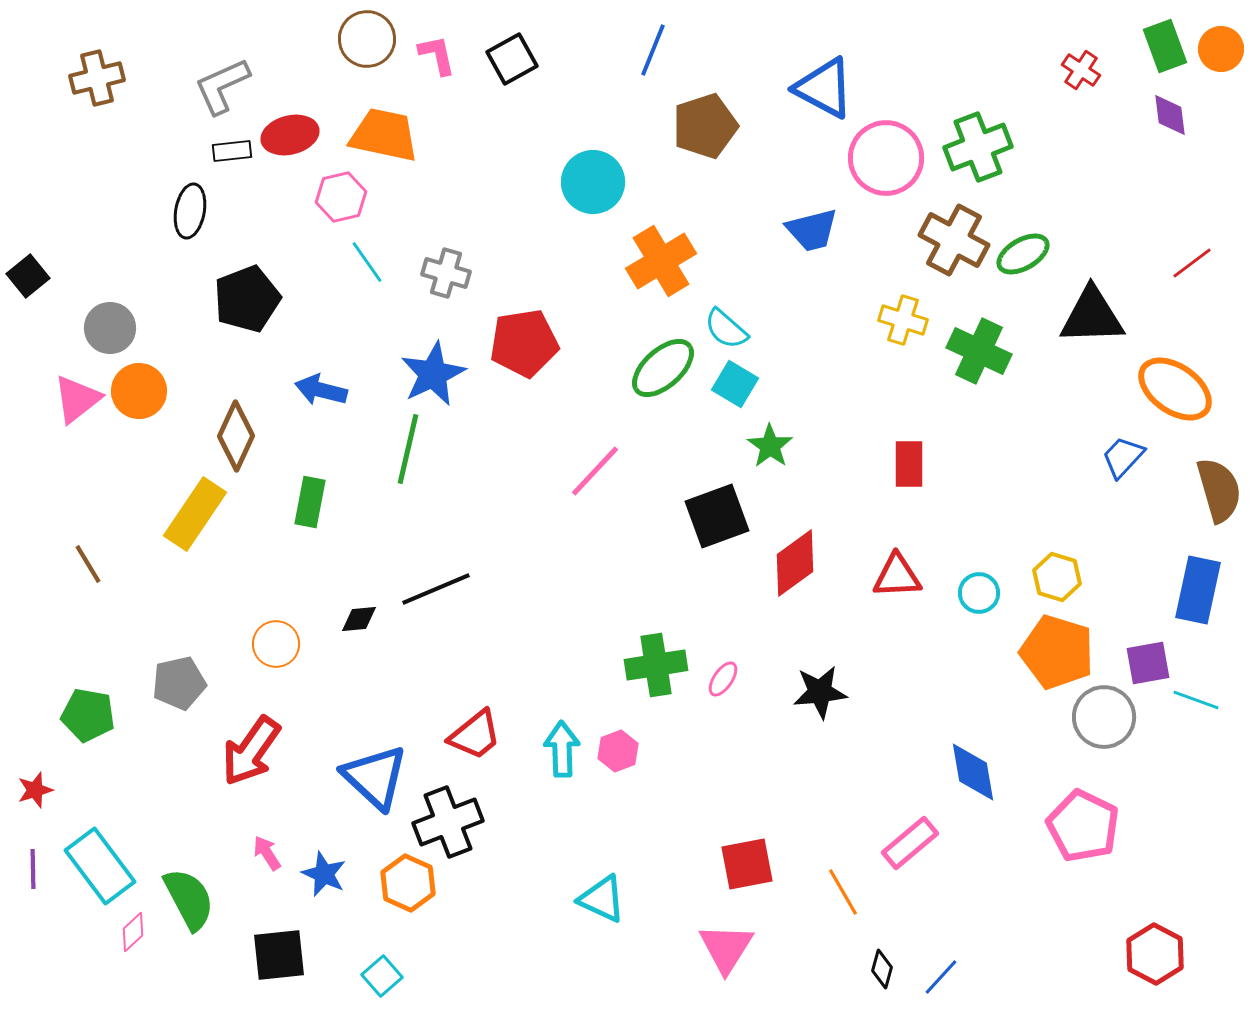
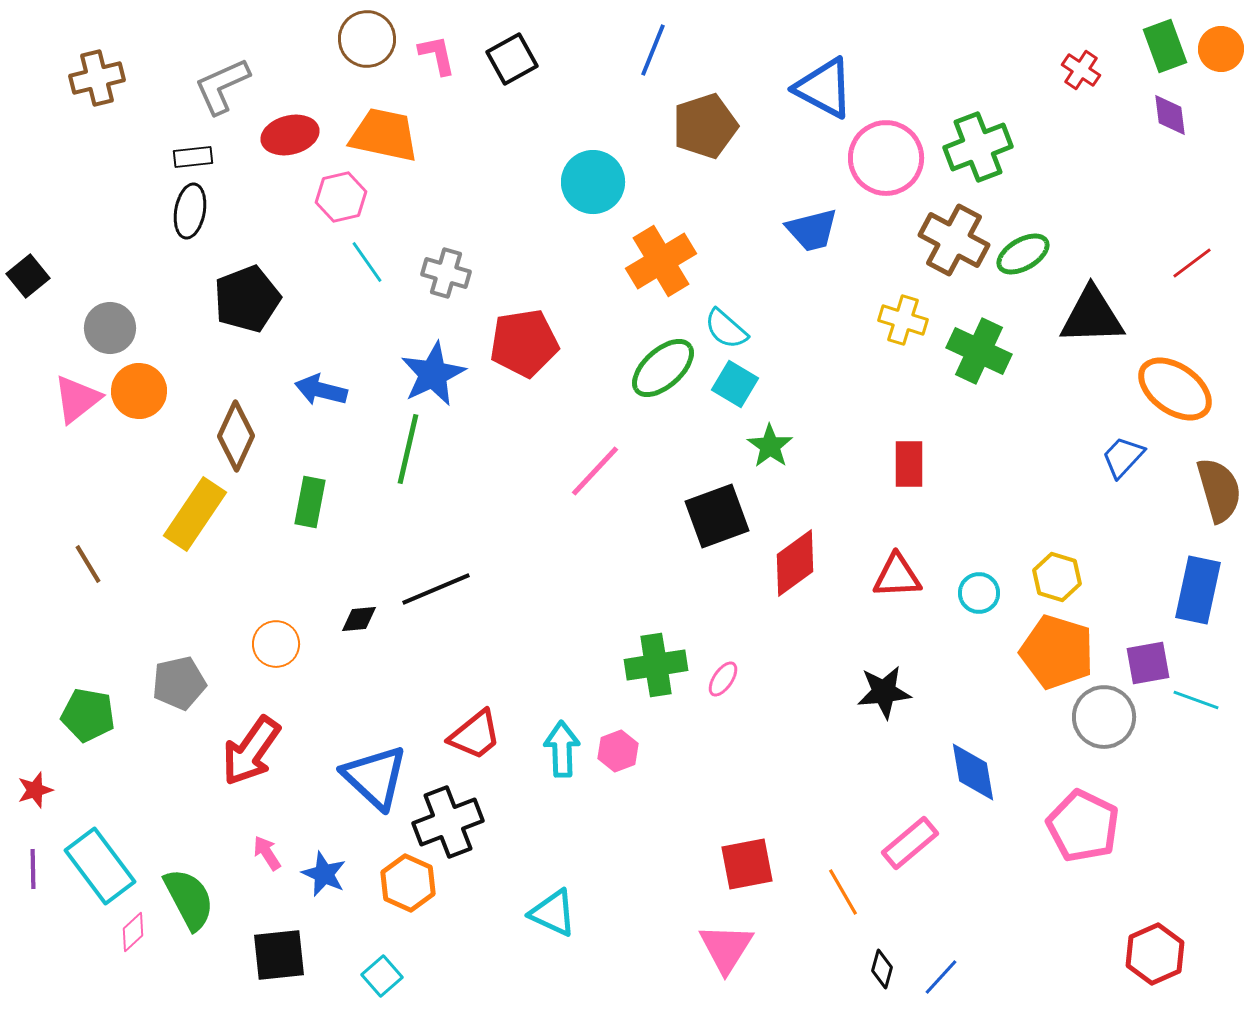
black rectangle at (232, 151): moved 39 px left, 6 px down
black star at (820, 692): moved 64 px right
cyan triangle at (602, 899): moved 49 px left, 14 px down
red hexagon at (1155, 954): rotated 8 degrees clockwise
